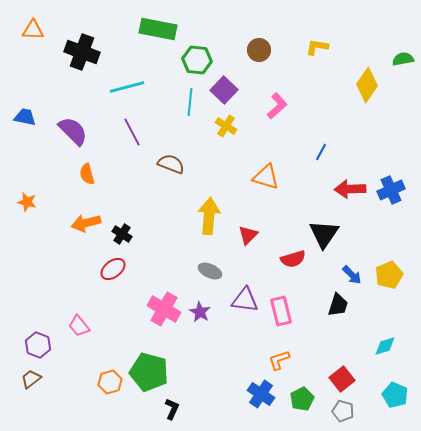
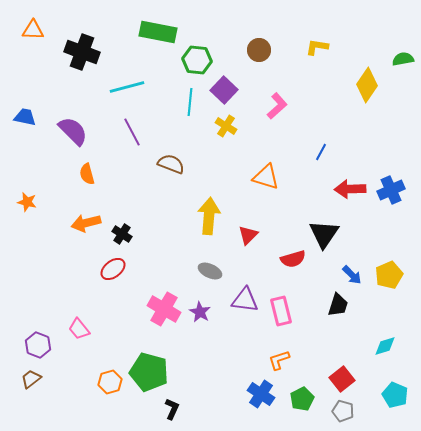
green rectangle at (158, 29): moved 3 px down
pink trapezoid at (79, 326): moved 3 px down
